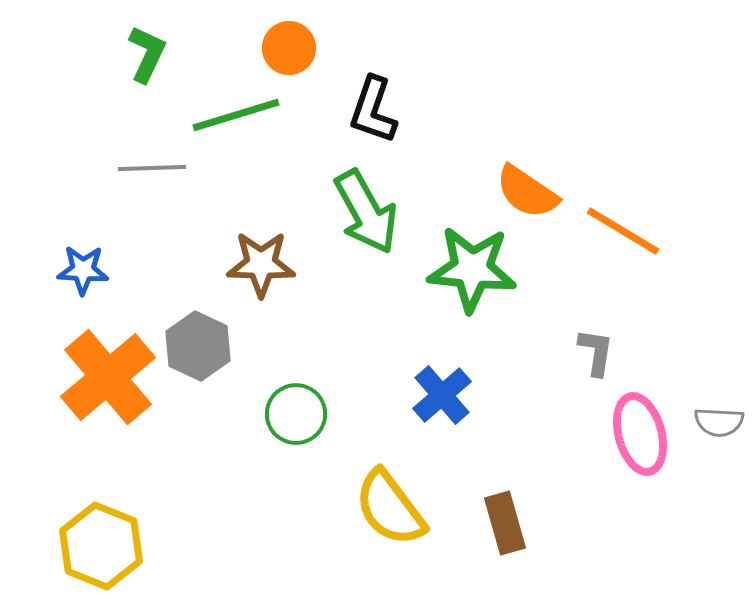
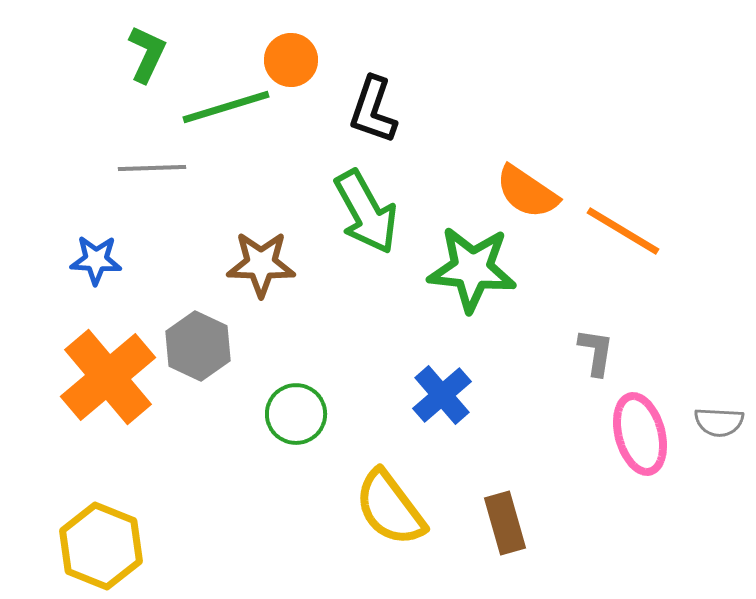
orange circle: moved 2 px right, 12 px down
green line: moved 10 px left, 8 px up
blue star: moved 13 px right, 10 px up
